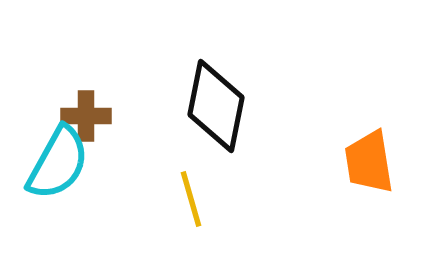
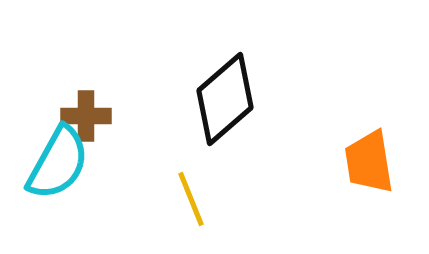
black diamond: moved 9 px right, 7 px up; rotated 38 degrees clockwise
yellow line: rotated 6 degrees counterclockwise
